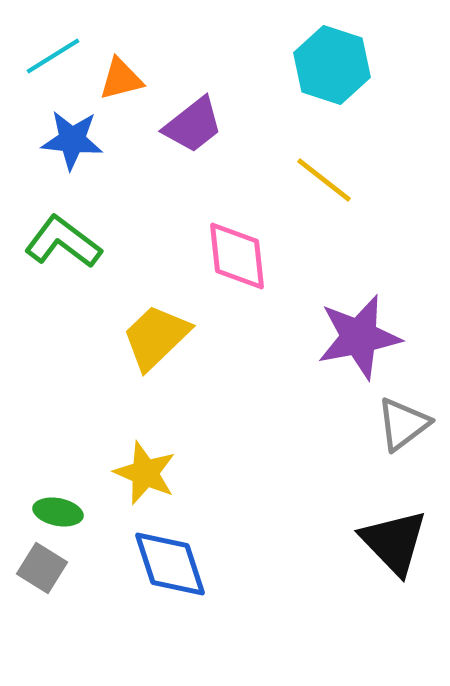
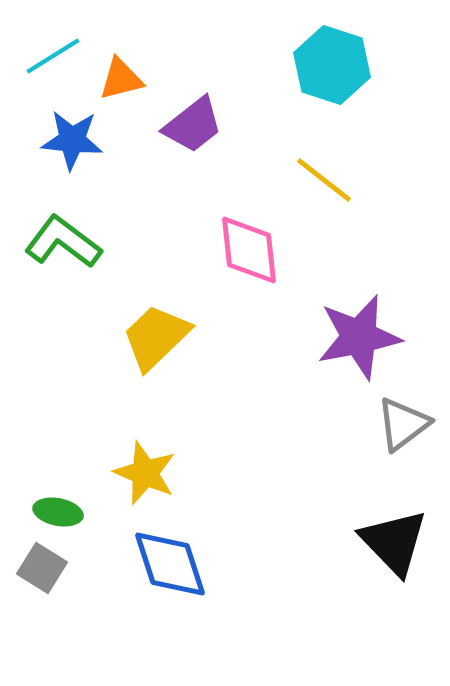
pink diamond: moved 12 px right, 6 px up
